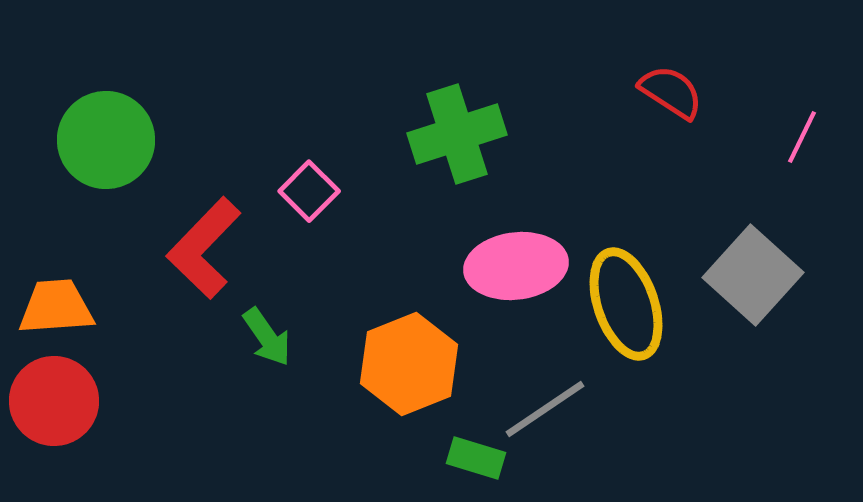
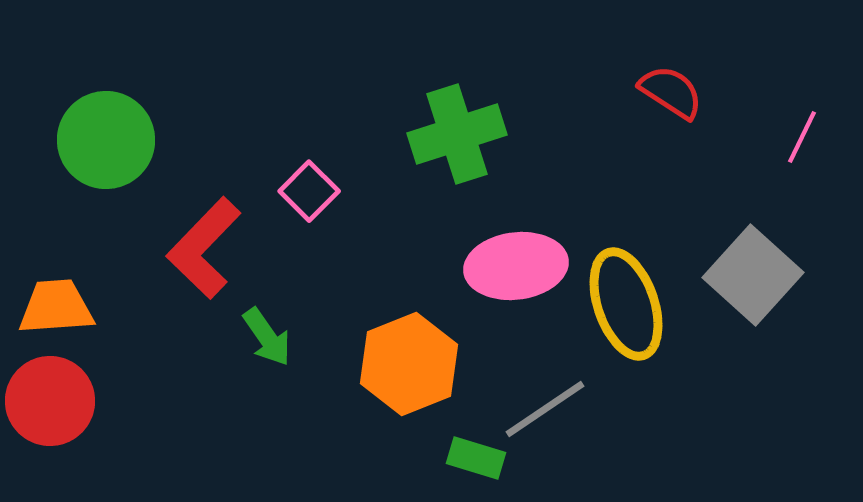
red circle: moved 4 px left
